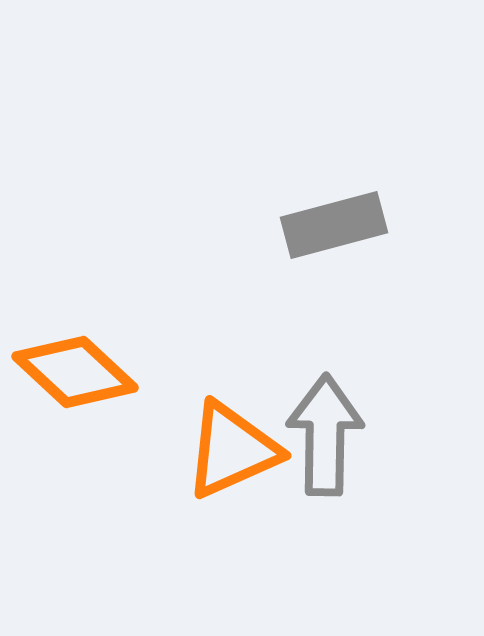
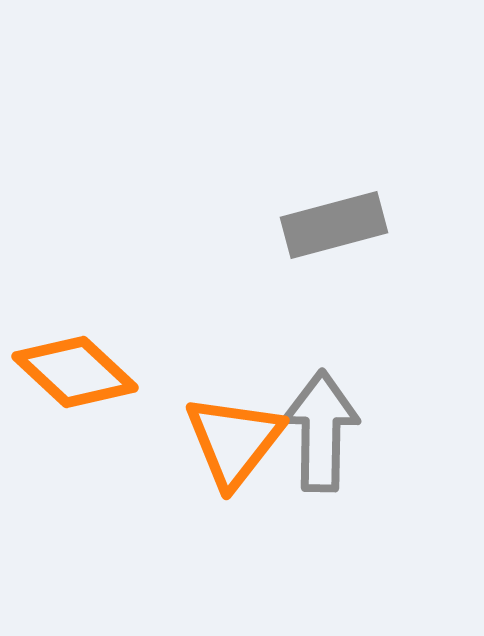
gray arrow: moved 4 px left, 4 px up
orange triangle: moved 2 px right, 9 px up; rotated 28 degrees counterclockwise
